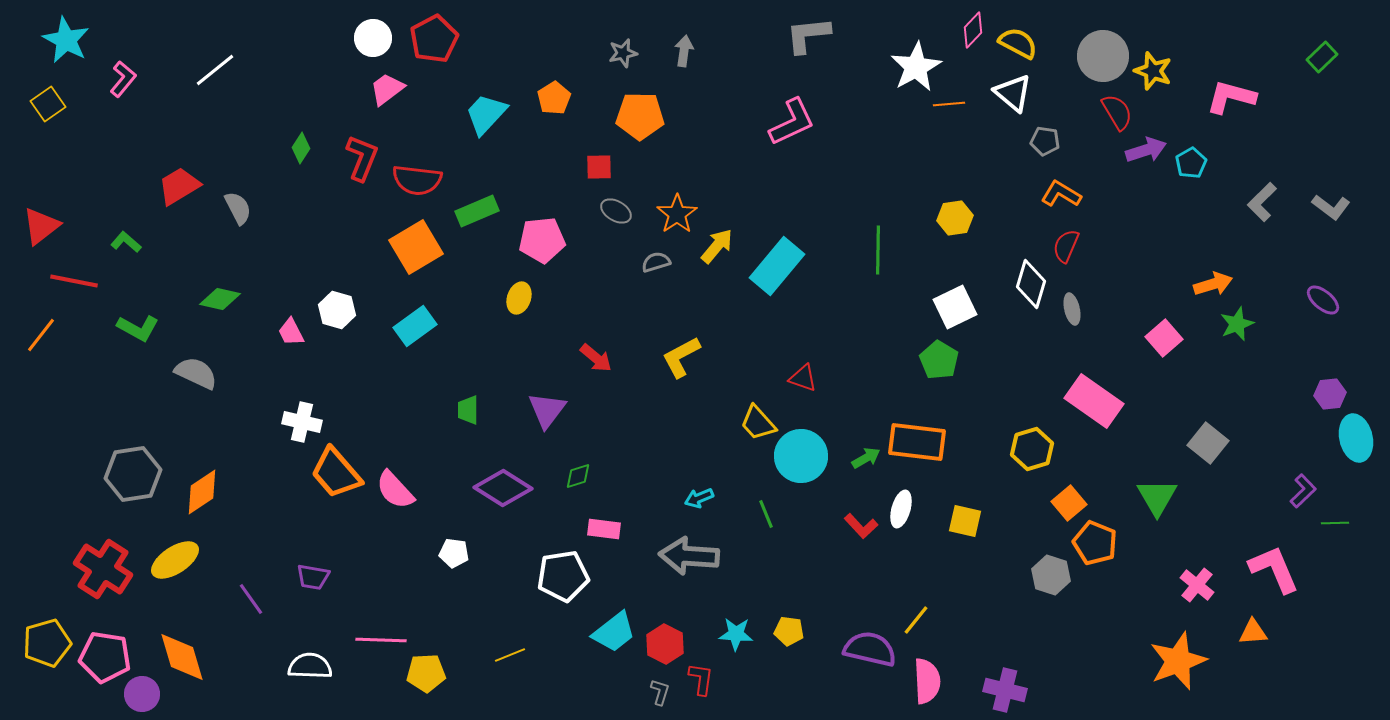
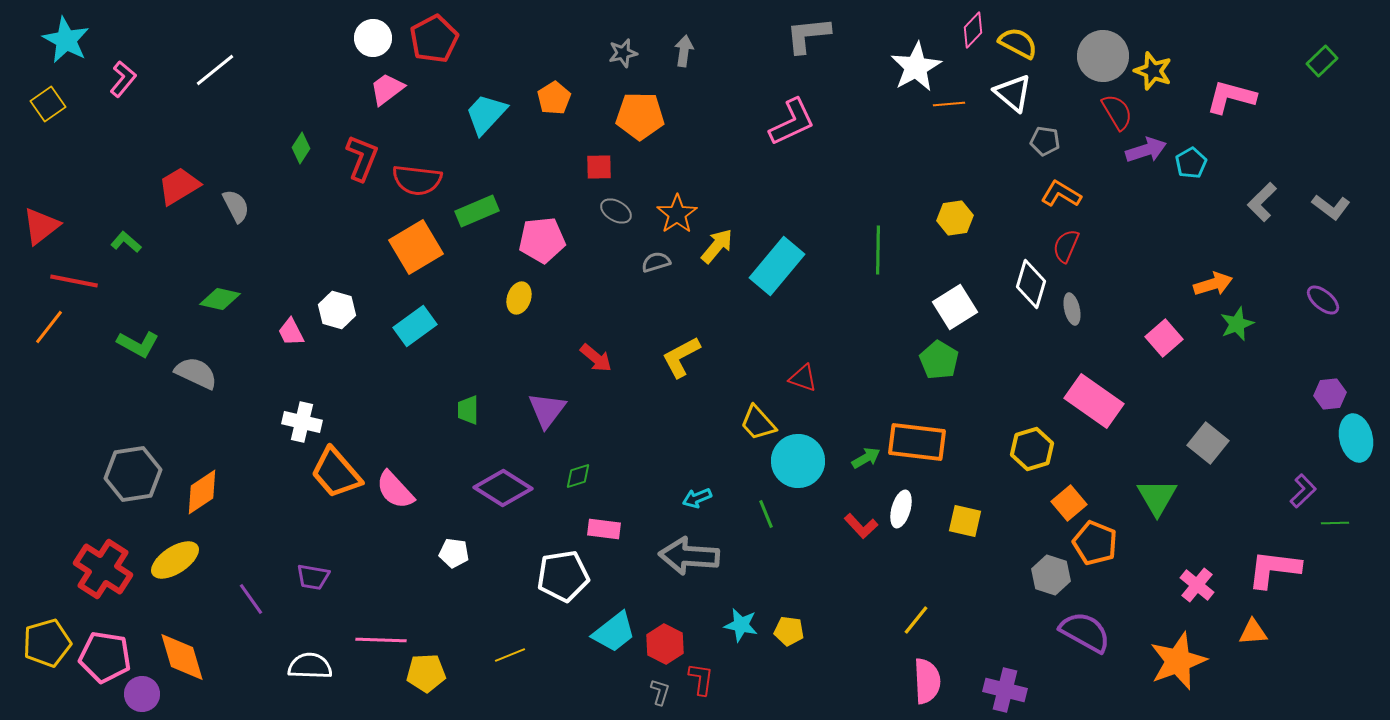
green rectangle at (1322, 57): moved 4 px down
gray semicircle at (238, 208): moved 2 px left, 2 px up
white square at (955, 307): rotated 6 degrees counterclockwise
green L-shape at (138, 328): moved 16 px down
orange line at (41, 335): moved 8 px right, 8 px up
cyan circle at (801, 456): moved 3 px left, 5 px down
cyan arrow at (699, 498): moved 2 px left
pink L-shape at (1274, 569): rotated 60 degrees counterclockwise
cyan star at (736, 634): moved 5 px right, 9 px up; rotated 8 degrees clockwise
purple semicircle at (870, 649): moved 215 px right, 17 px up; rotated 16 degrees clockwise
